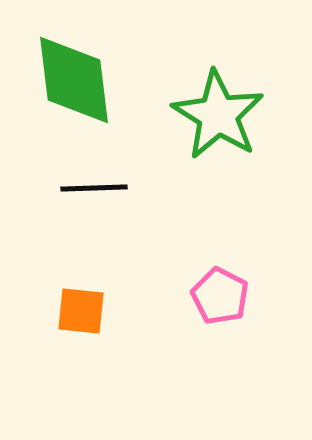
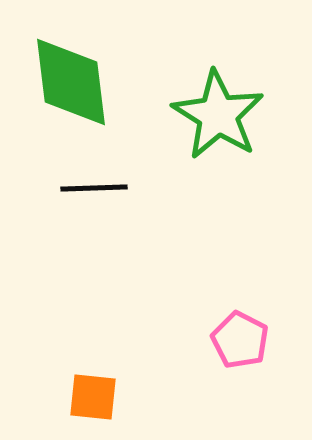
green diamond: moved 3 px left, 2 px down
pink pentagon: moved 20 px right, 44 px down
orange square: moved 12 px right, 86 px down
